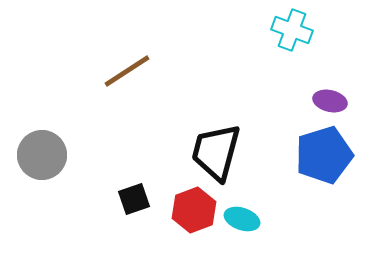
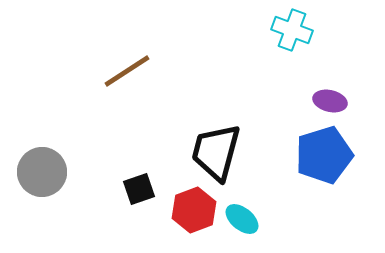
gray circle: moved 17 px down
black square: moved 5 px right, 10 px up
cyan ellipse: rotated 20 degrees clockwise
